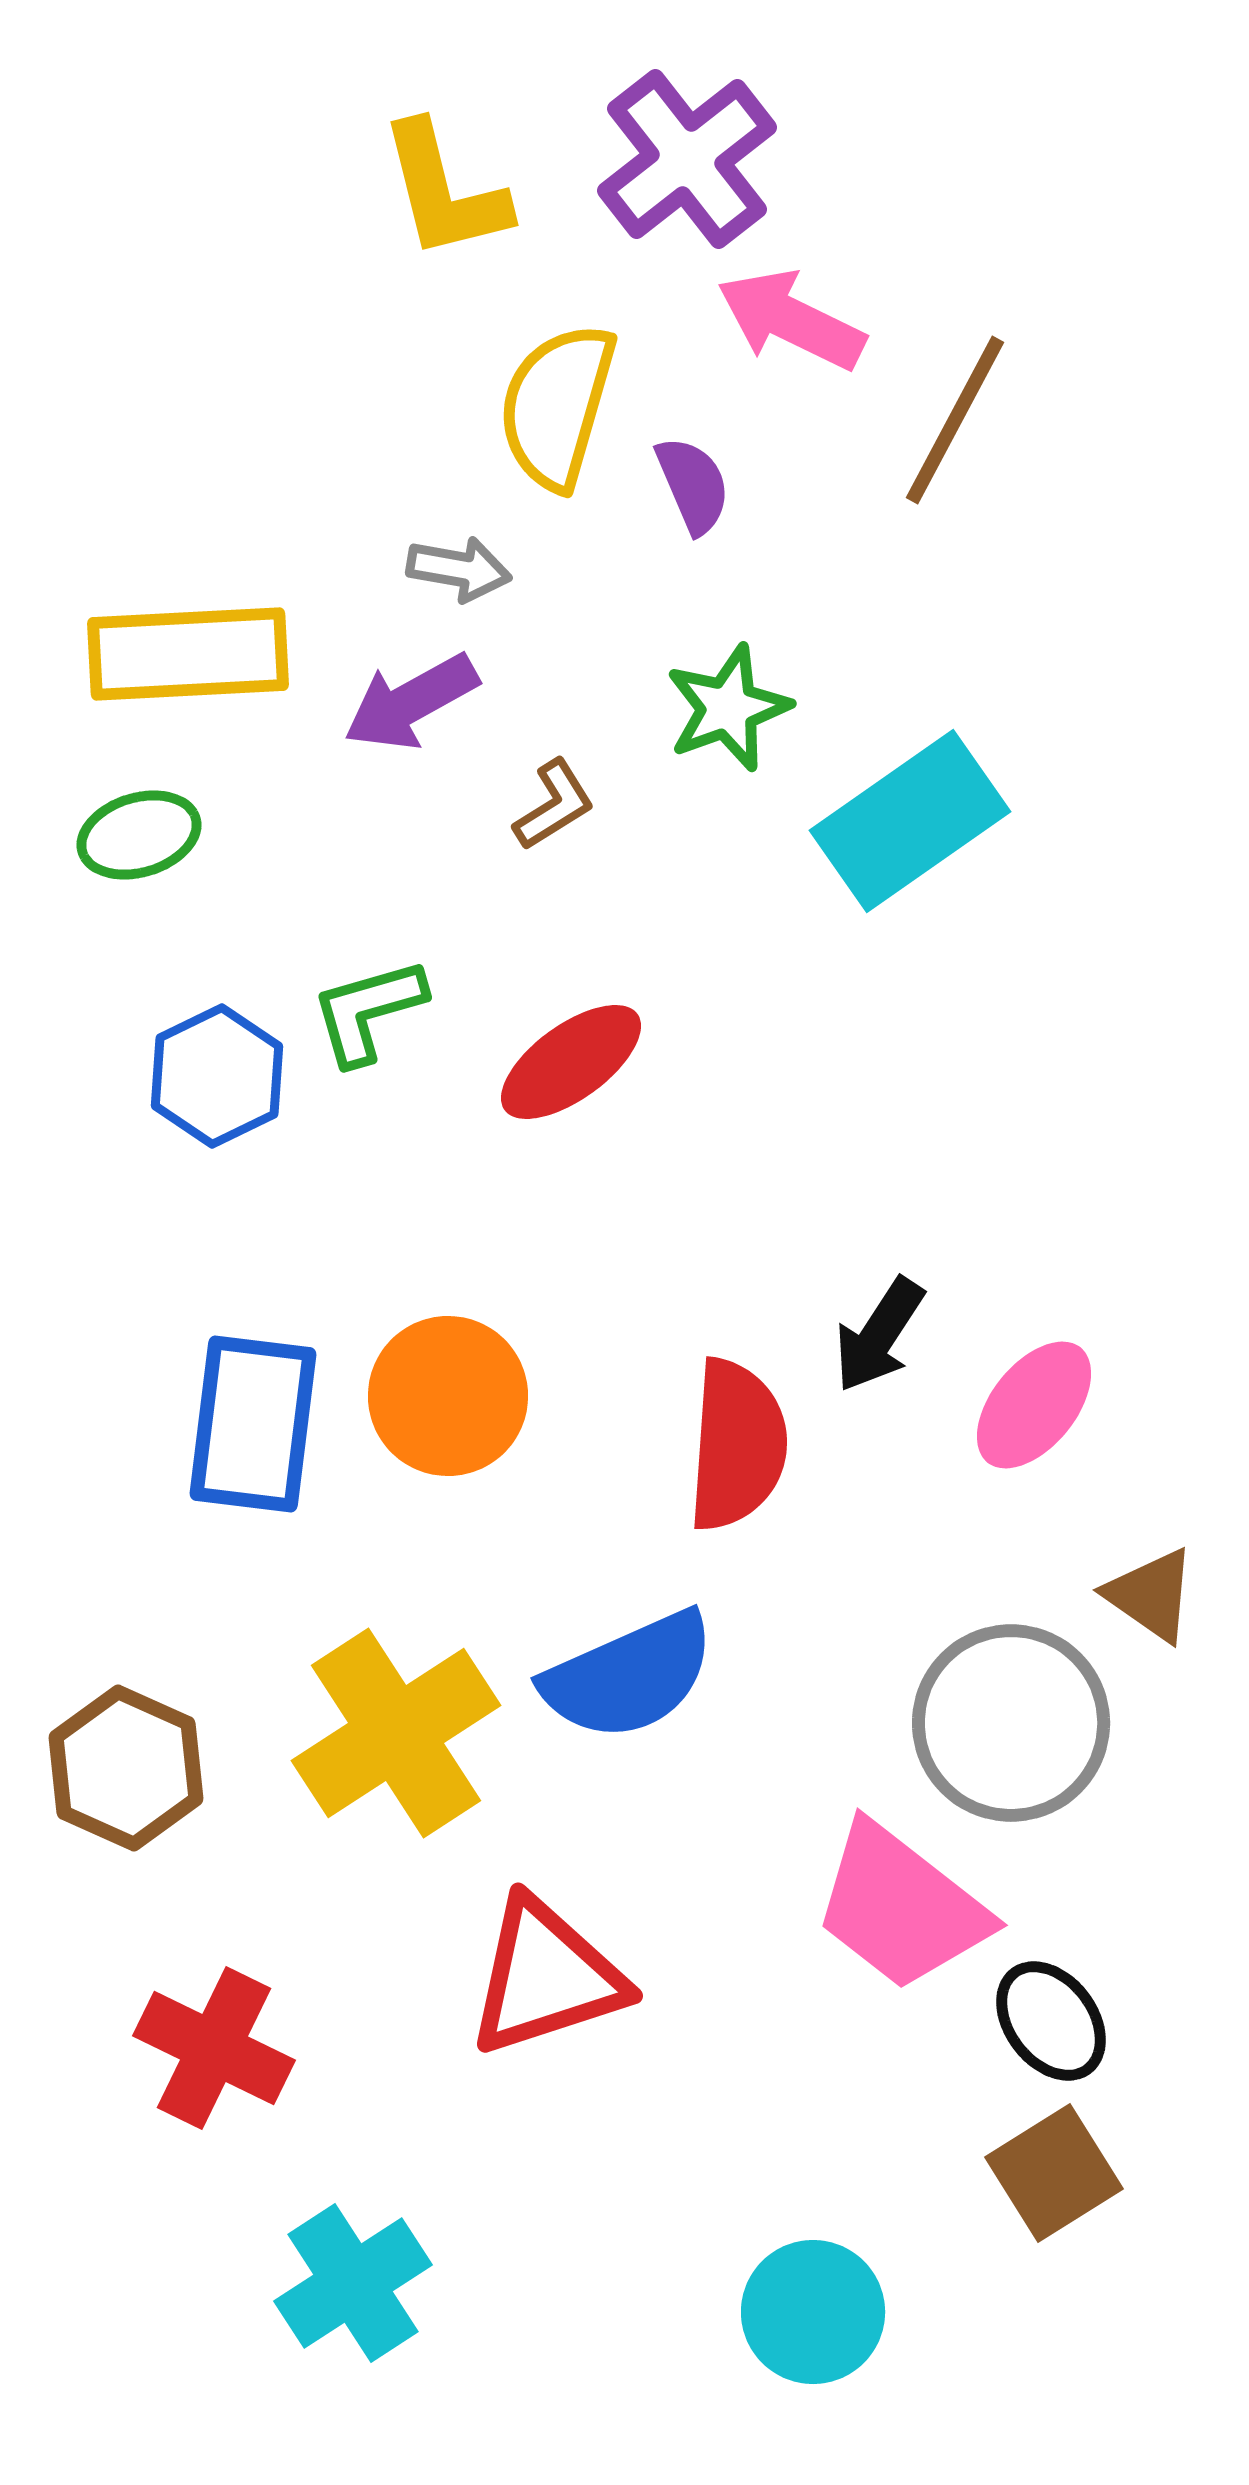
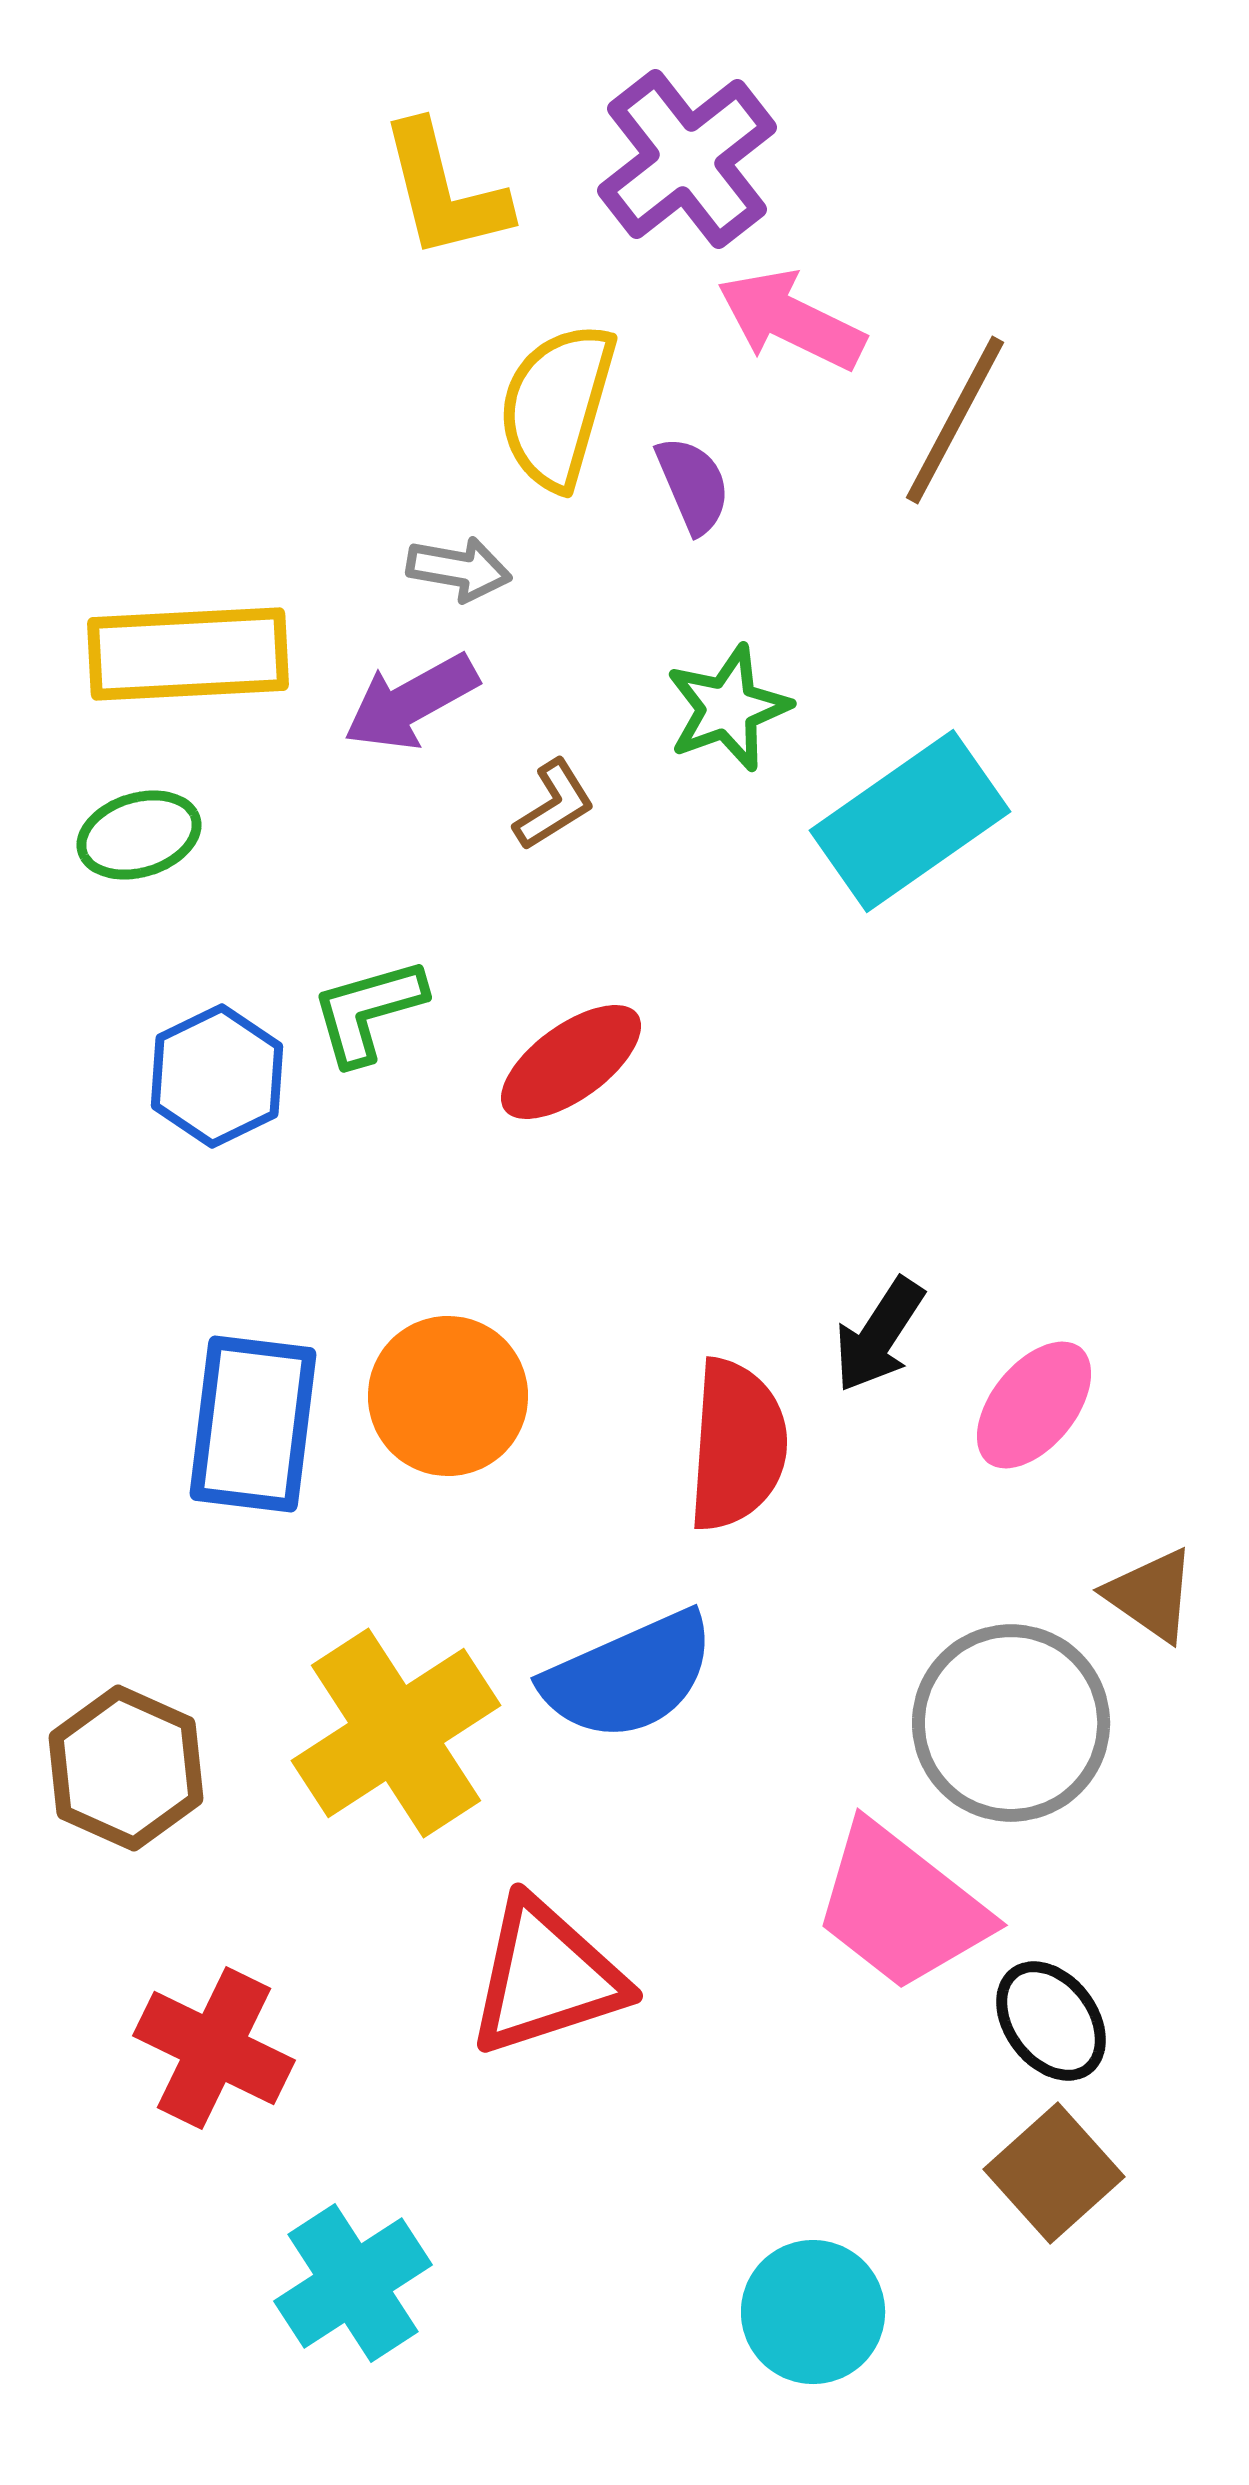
brown square: rotated 10 degrees counterclockwise
